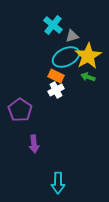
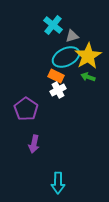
white cross: moved 2 px right
purple pentagon: moved 6 px right, 1 px up
purple arrow: rotated 18 degrees clockwise
